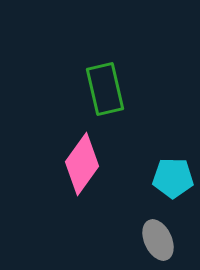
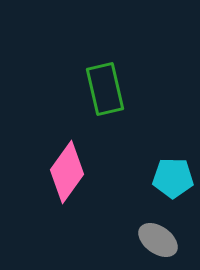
pink diamond: moved 15 px left, 8 px down
gray ellipse: rotated 30 degrees counterclockwise
